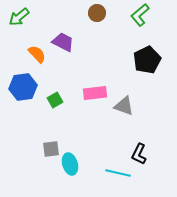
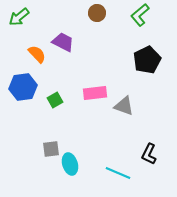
black L-shape: moved 10 px right
cyan line: rotated 10 degrees clockwise
